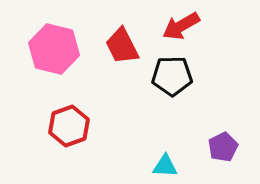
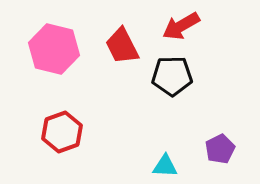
red hexagon: moved 7 px left, 6 px down
purple pentagon: moved 3 px left, 2 px down
